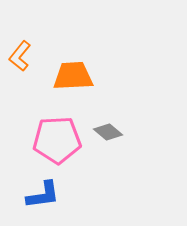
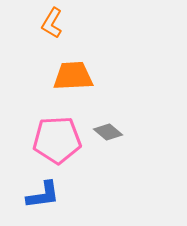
orange L-shape: moved 32 px right, 33 px up; rotated 8 degrees counterclockwise
